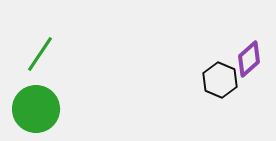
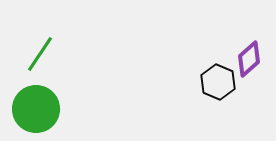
black hexagon: moved 2 px left, 2 px down
